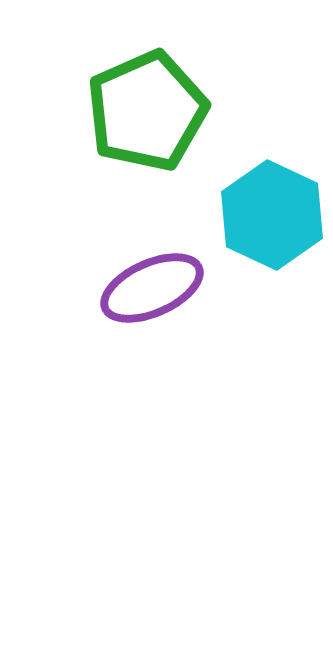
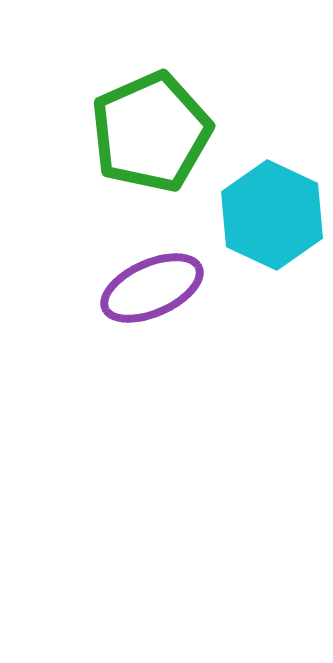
green pentagon: moved 4 px right, 21 px down
